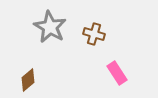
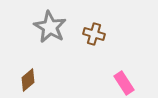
pink rectangle: moved 7 px right, 10 px down
